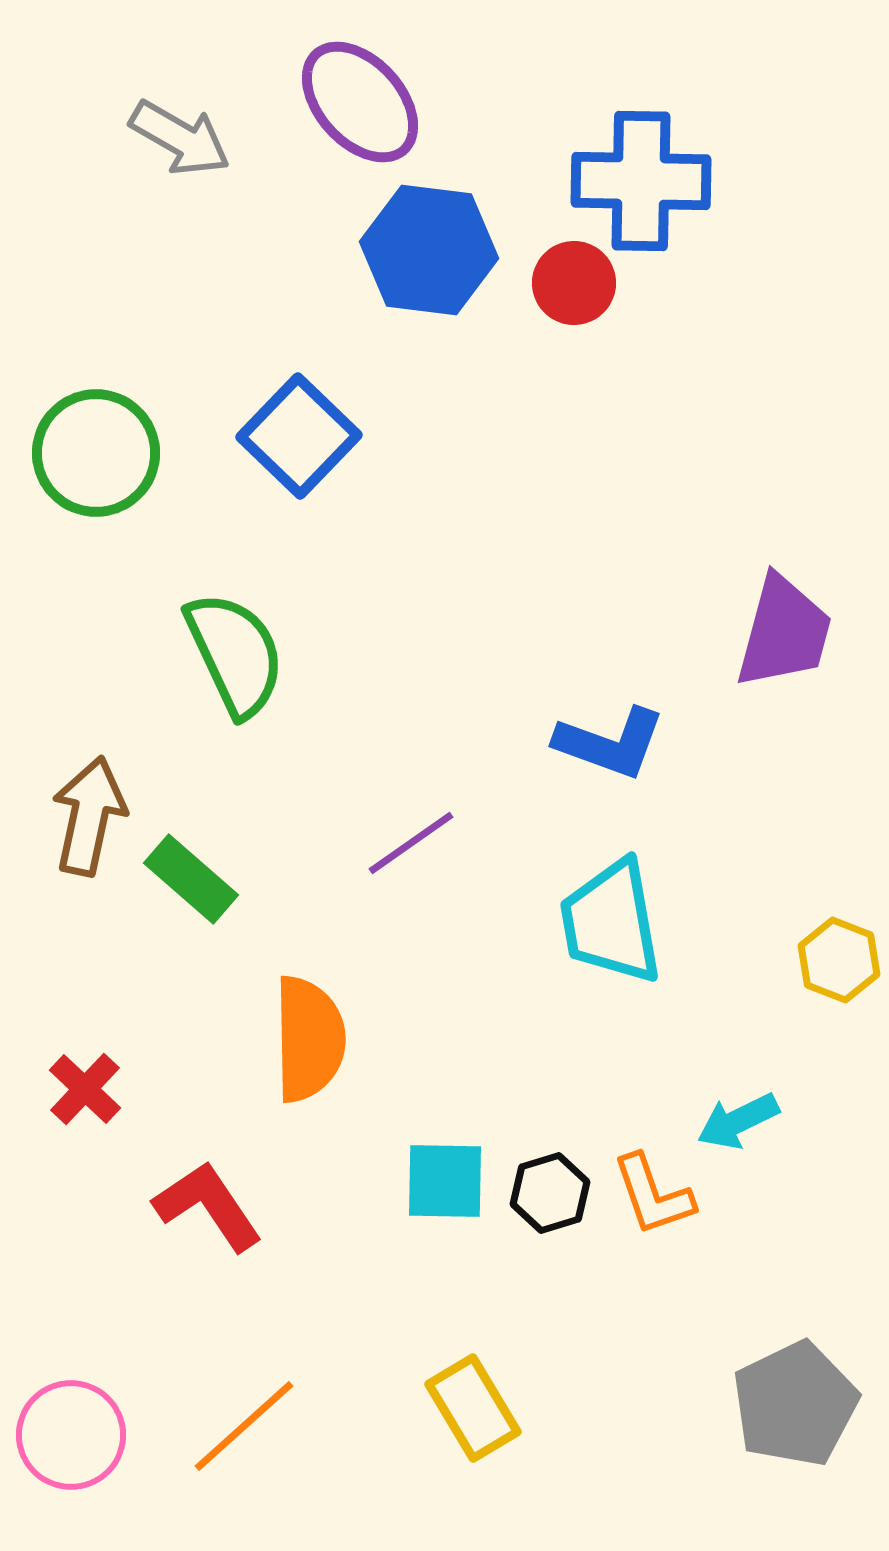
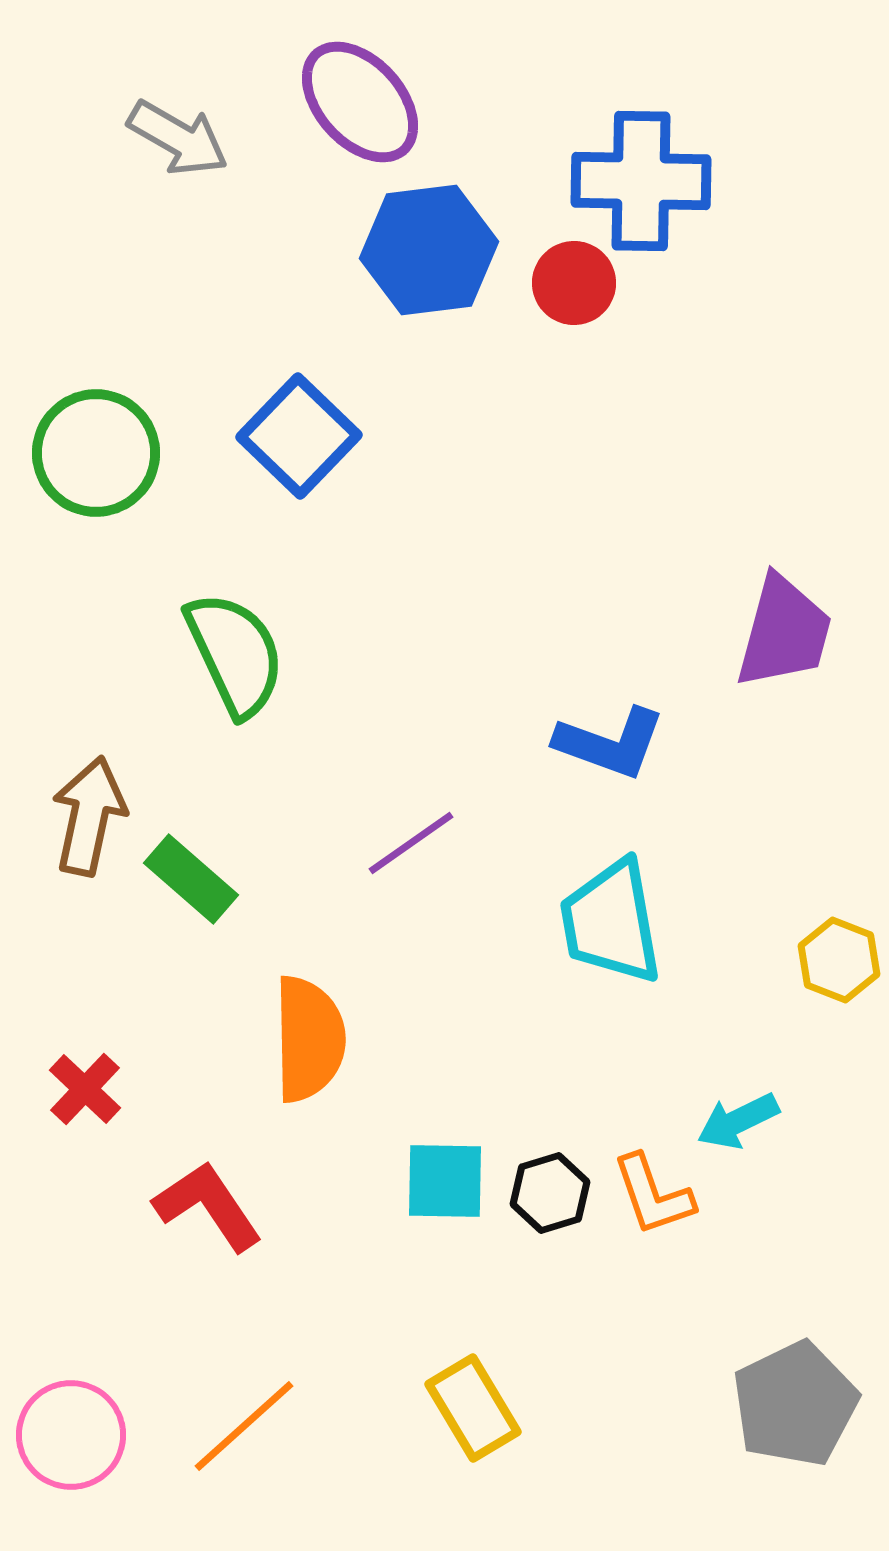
gray arrow: moved 2 px left
blue hexagon: rotated 14 degrees counterclockwise
